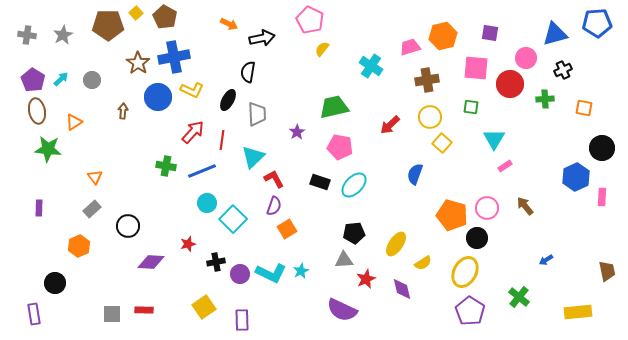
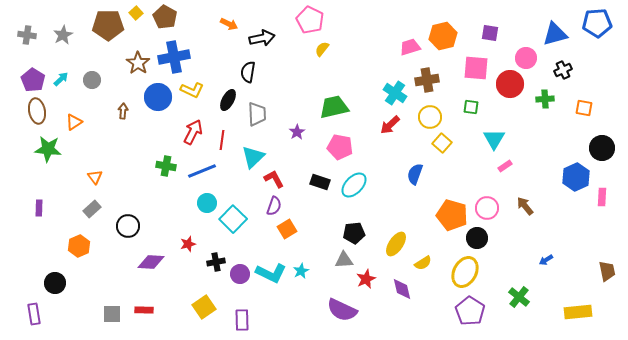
cyan cross at (371, 66): moved 24 px right, 27 px down
red arrow at (193, 132): rotated 15 degrees counterclockwise
